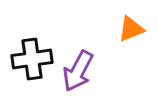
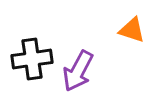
orange triangle: moved 1 px right, 1 px down; rotated 40 degrees clockwise
